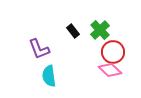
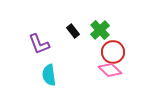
purple L-shape: moved 5 px up
cyan semicircle: moved 1 px up
